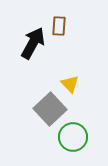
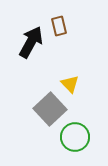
brown rectangle: rotated 18 degrees counterclockwise
black arrow: moved 2 px left, 1 px up
green circle: moved 2 px right
